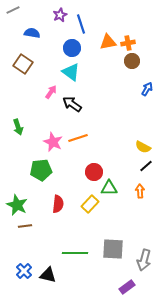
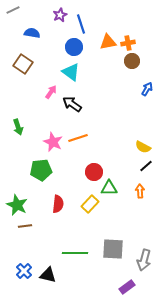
blue circle: moved 2 px right, 1 px up
